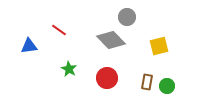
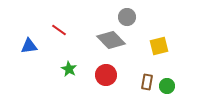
red circle: moved 1 px left, 3 px up
